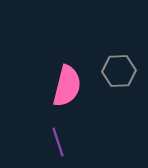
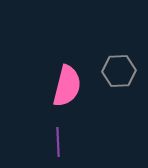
purple line: rotated 16 degrees clockwise
